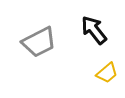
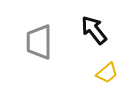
gray trapezoid: rotated 117 degrees clockwise
